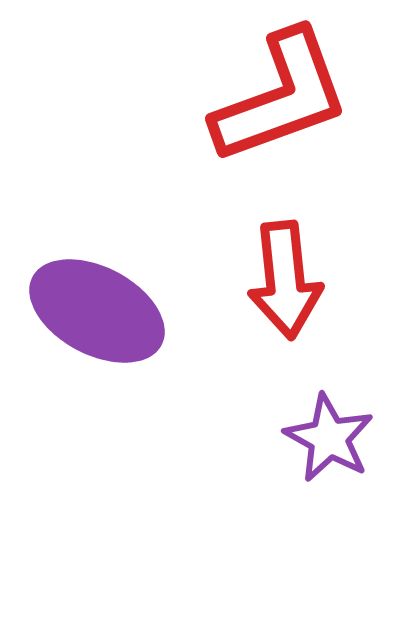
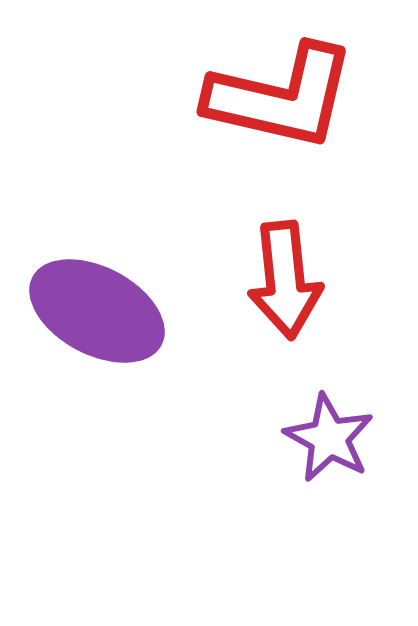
red L-shape: rotated 33 degrees clockwise
